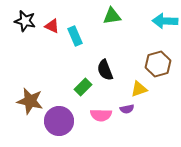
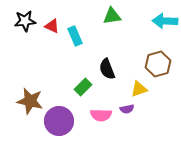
black star: rotated 20 degrees counterclockwise
black semicircle: moved 2 px right, 1 px up
